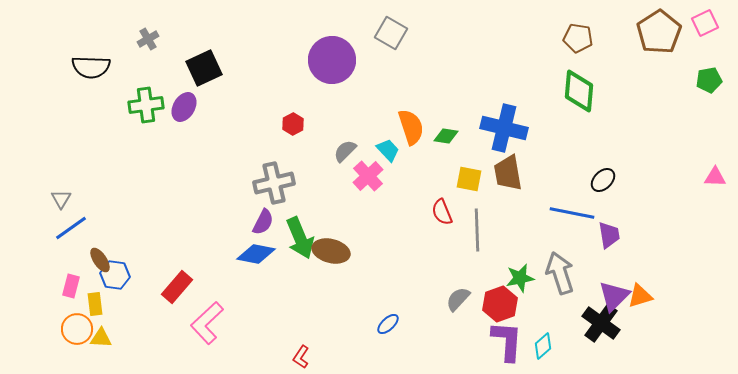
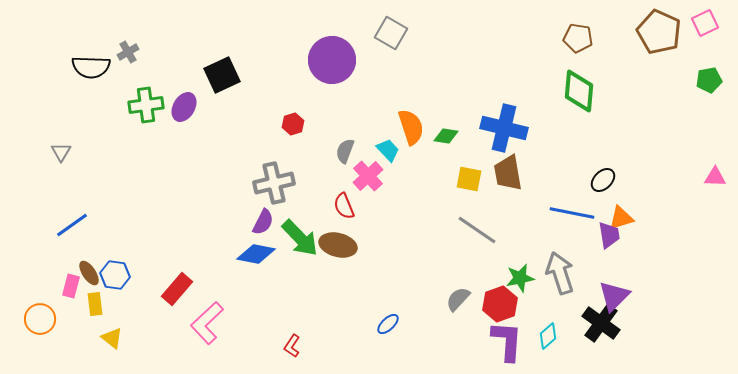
brown pentagon at (659, 32): rotated 15 degrees counterclockwise
gray cross at (148, 39): moved 20 px left, 13 px down
black square at (204, 68): moved 18 px right, 7 px down
red hexagon at (293, 124): rotated 10 degrees clockwise
gray semicircle at (345, 151): rotated 25 degrees counterclockwise
gray triangle at (61, 199): moved 47 px up
red semicircle at (442, 212): moved 98 px left, 6 px up
blue line at (71, 228): moved 1 px right, 3 px up
gray line at (477, 230): rotated 54 degrees counterclockwise
green arrow at (300, 238): rotated 21 degrees counterclockwise
brown ellipse at (331, 251): moved 7 px right, 6 px up
brown ellipse at (100, 260): moved 11 px left, 13 px down
red rectangle at (177, 287): moved 2 px down
orange triangle at (640, 296): moved 19 px left, 78 px up
orange circle at (77, 329): moved 37 px left, 10 px up
yellow triangle at (101, 338): moved 11 px right; rotated 35 degrees clockwise
cyan diamond at (543, 346): moved 5 px right, 10 px up
red L-shape at (301, 357): moved 9 px left, 11 px up
